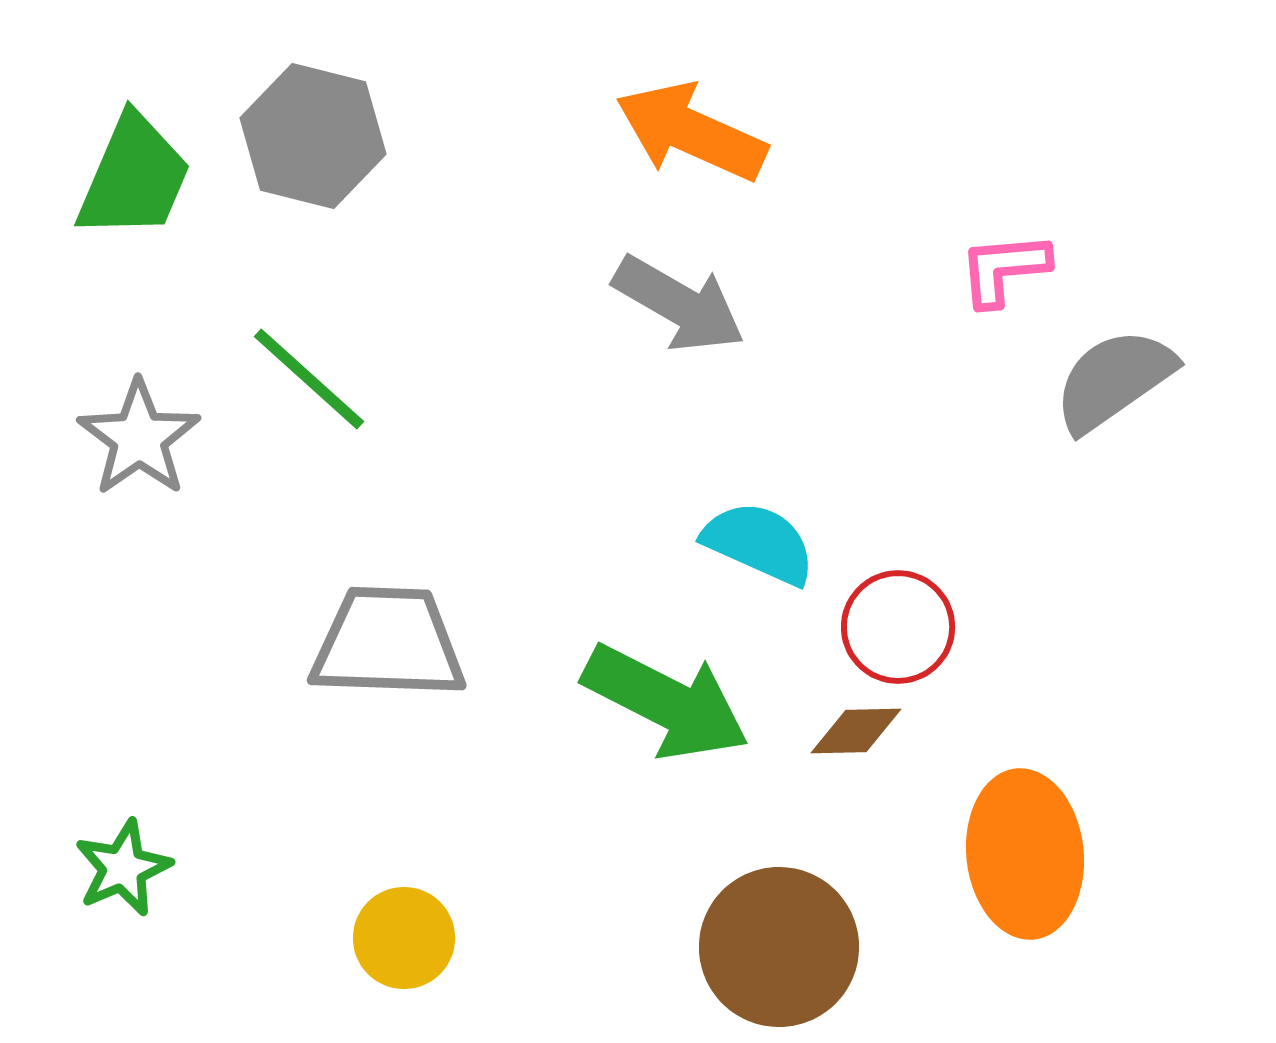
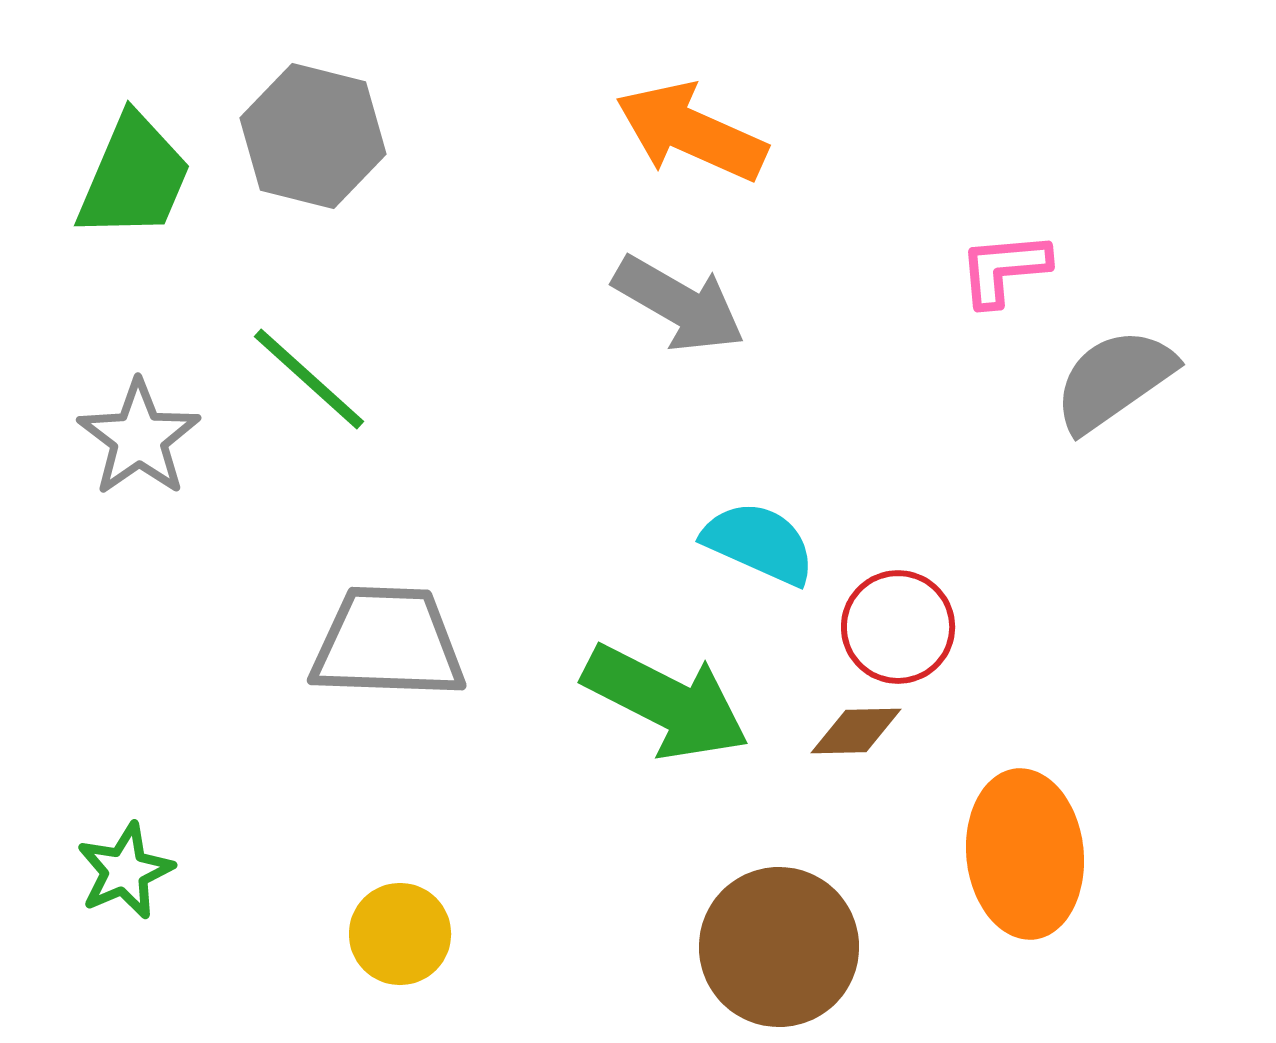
green star: moved 2 px right, 3 px down
yellow circle: moved 4 px left, 4 px up
